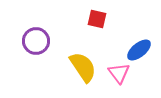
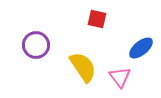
purple circle: moved 4 px down
blue ellipse: moved 2 px right, 2 px up
pink triangle: moved 1 px right, 4 px down
